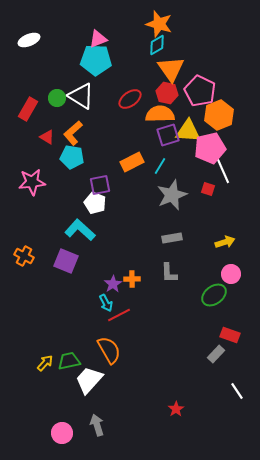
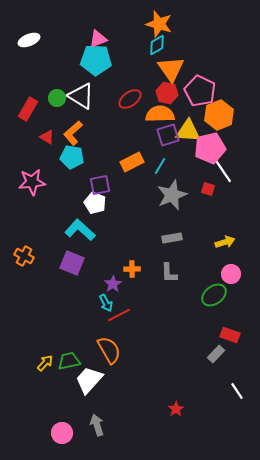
white line at (223, 171): rotated 10 degrees counterclockwise
purple square at (66, 261): moved 6 px right, 2 px down
orange cross at (132, 279): moved 10 px up
